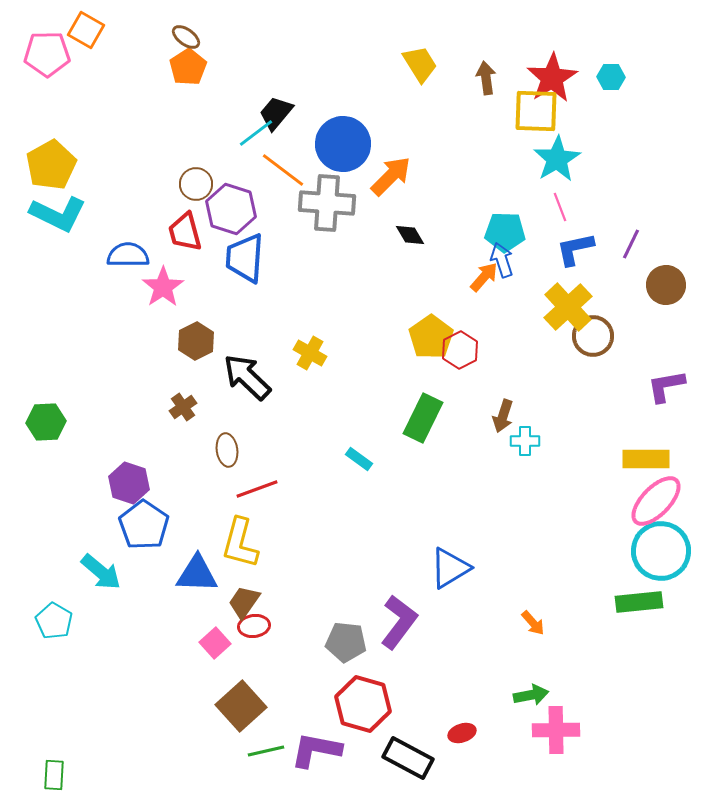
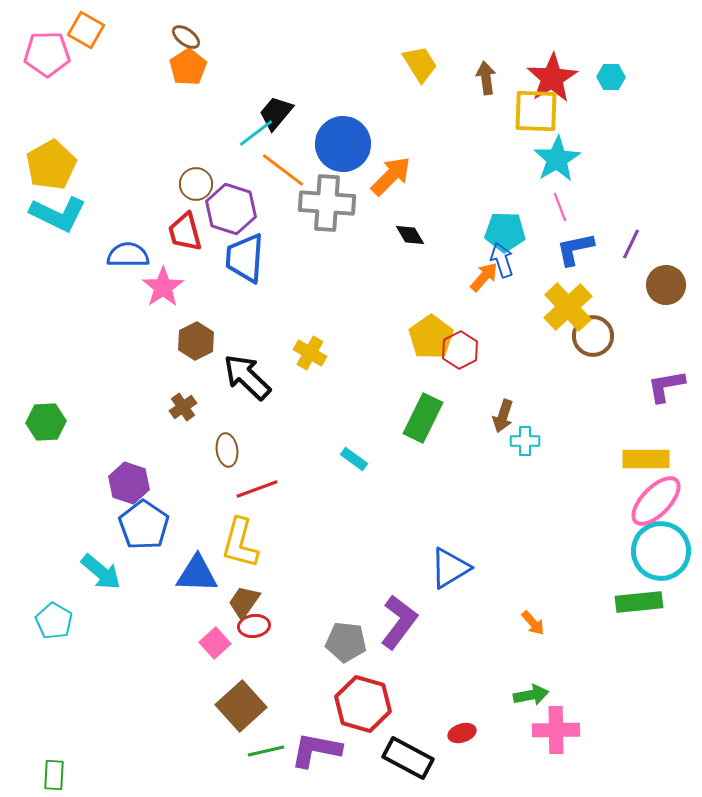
cyan rectangle at (359, 459): moved 5 px left
